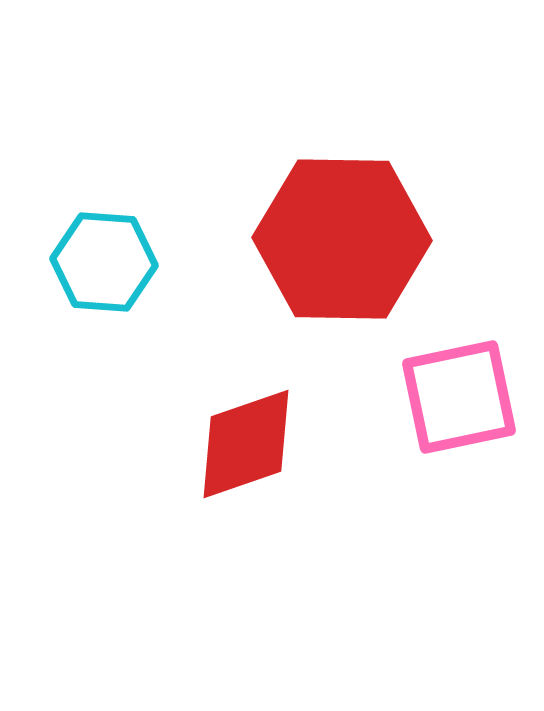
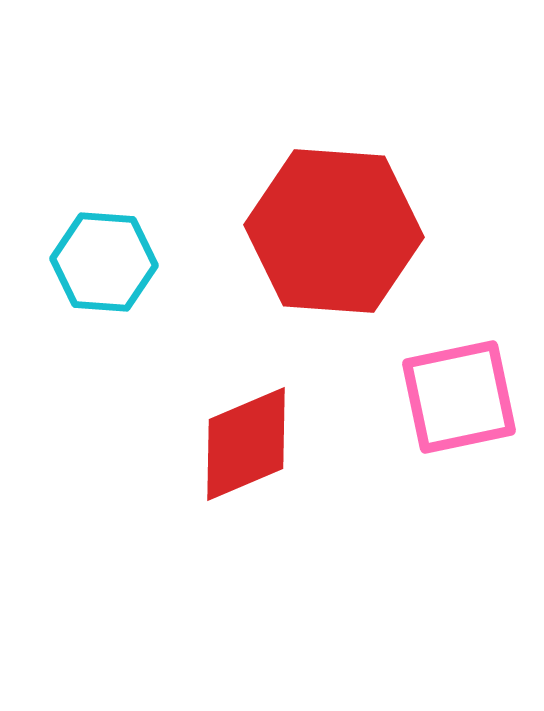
red hexagon: moved 8 px left, 8 px up; rotated 3 degrees clockwise
red diamond: rotated 4 degrees counterclockwise
